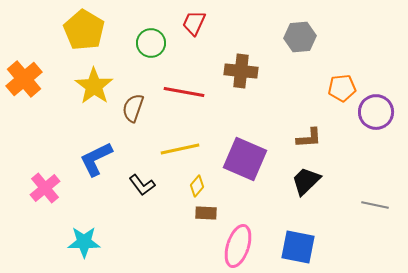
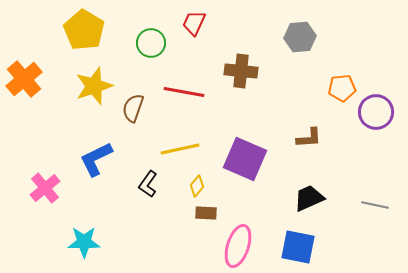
yellow star: rotated 18 degrees clockwise
black trapezoid: moved 3 px right, 17 px down; rotated 20 degrees clockwise
black L-shape: moved 6 px right, 1 px up; rotated 72 degrees clockwise
